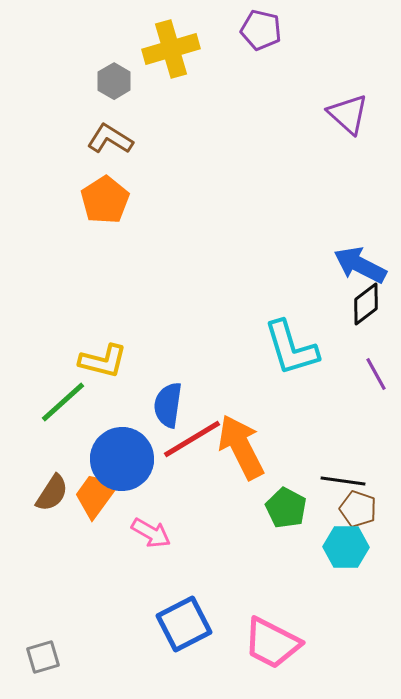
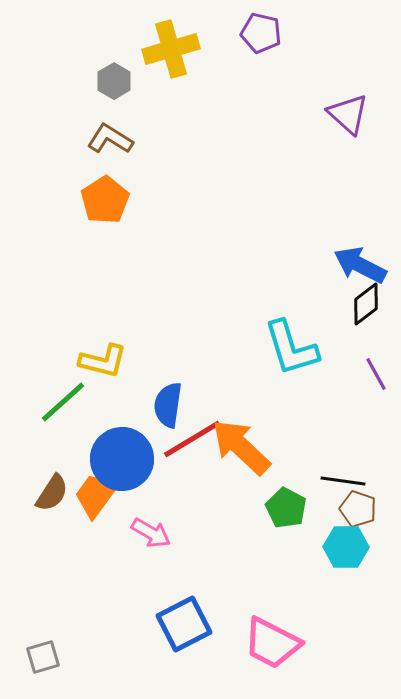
purple pentagon: moved 3 px down
orange arrow: rotated 20 degrees counterclockwise
